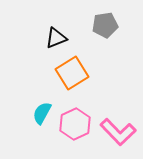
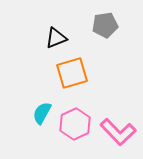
orange square: rotated 16 degrees clockwise
